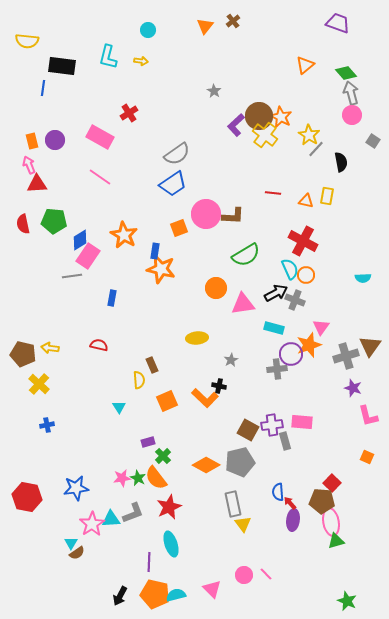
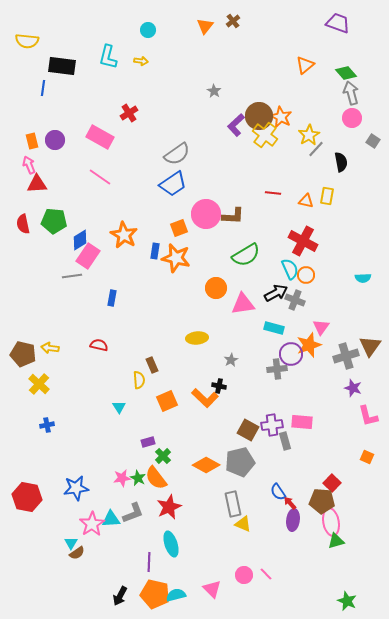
pink circle at (352, 115): moved 3 px down
yellow star at (309, 135): rotated 10 degrees clockwise
orange star at (161, 269): moved 15 px right, 11 px up
blue semicircle at (278, 492): rotated 30 degrees counterclockwise
yellow triangle at (243, 524): rotated 30 degrees counterclockwise
